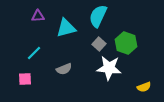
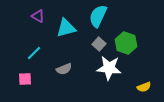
purple triangle: rotated 32 degrees clockwise
